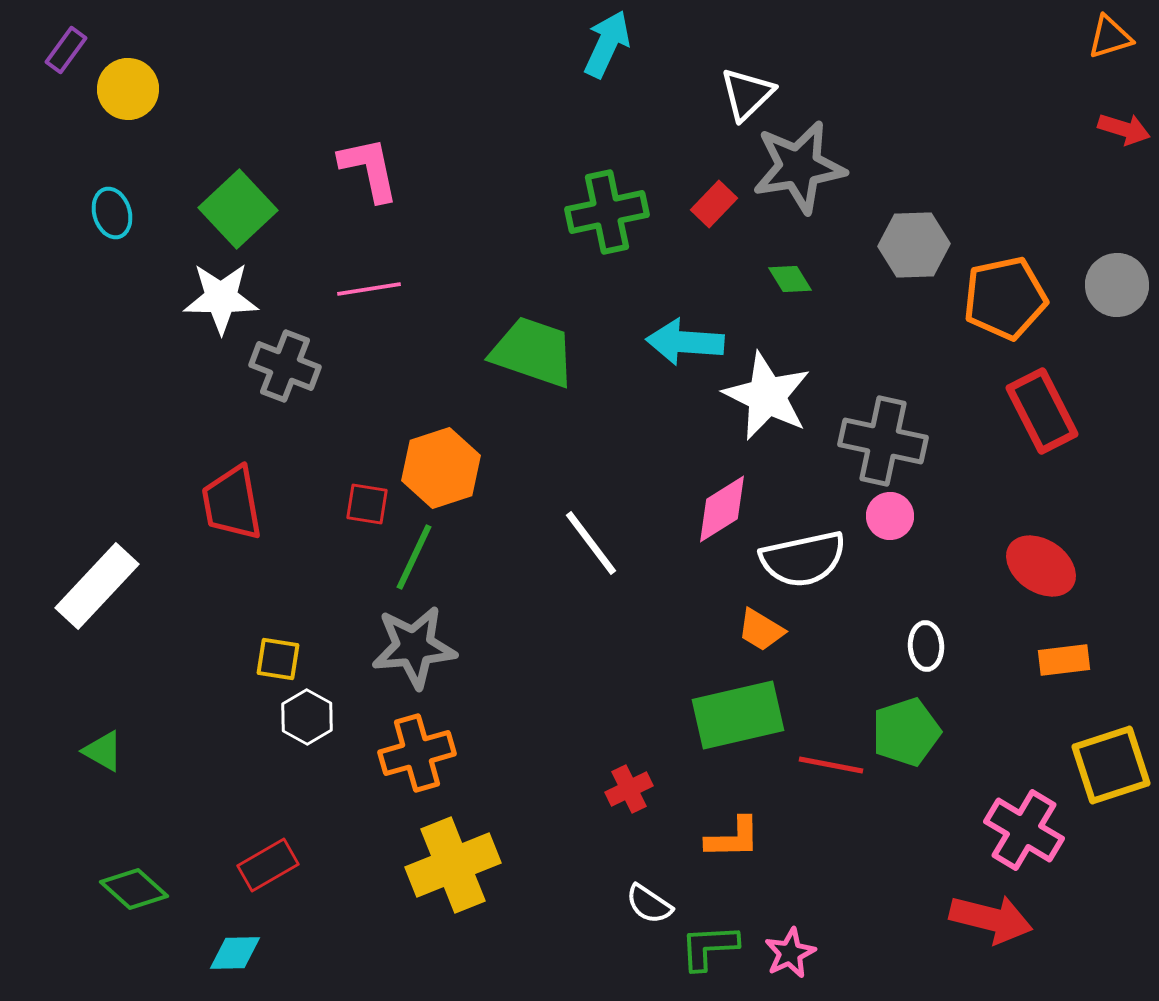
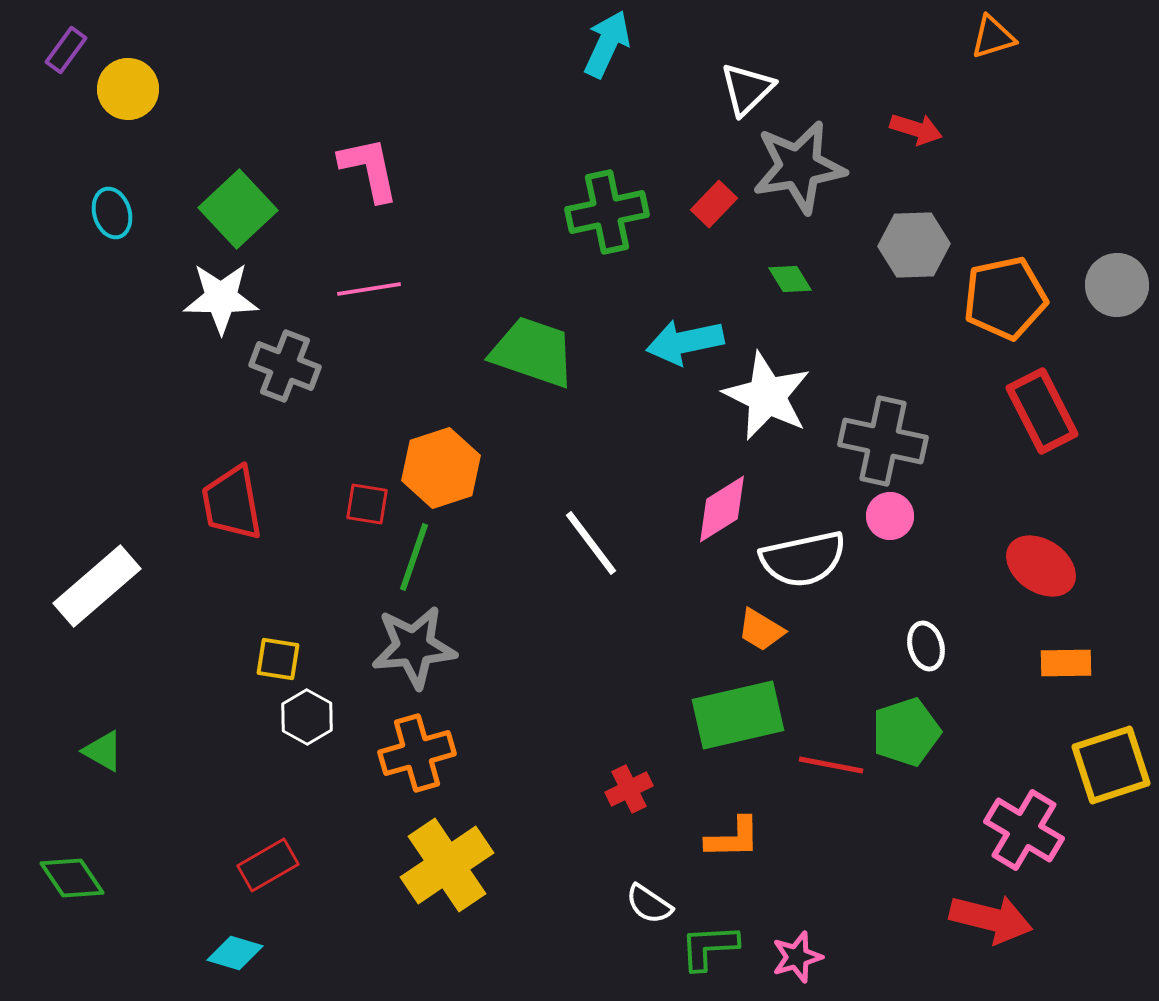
orange triangle at (1110, 37): moved 117 px left
white triangle at (747, 94): moved 5 px up
red arrow at (1124, 129): moved 208 px left
cyan arrow at (685, 342): rotated 16 degrees counterclockwise
green line at (414, 557): rotated 6 degrees counterclockwise
white rectangle at (97, 586): rotated 6 degrees clockwise
white ellipse at (926, 646): rotated 12 degrees counterclockwise
orange rectangle at (1064, 660): moved 2 px right, 3 px down; rotated 6 degrees clockwise
yellow cross at (453, 865): moved 6 px left; rotated 12 degrees counterclockwise
green diamond at (134, 889): moved 62 px left, 11 px up; rotated 14 degrees clockwise
cyan diamond at (235, 953): rotated 18 degrees clockwise
pink star at (790, 953): moved 7 px right, 4 px down; rotated 9 degrees clockwise
